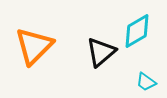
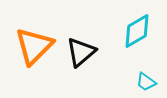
black triangle: moved 20 px left
